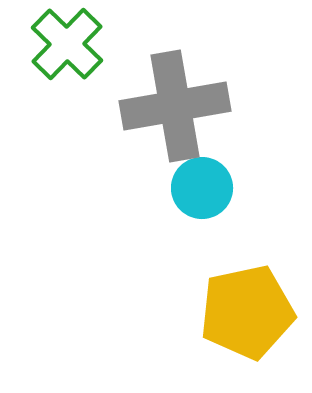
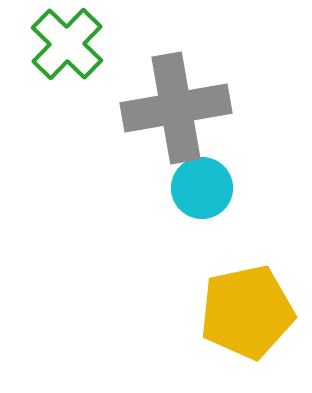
gray cross: moved 1 px right, 2 px down
